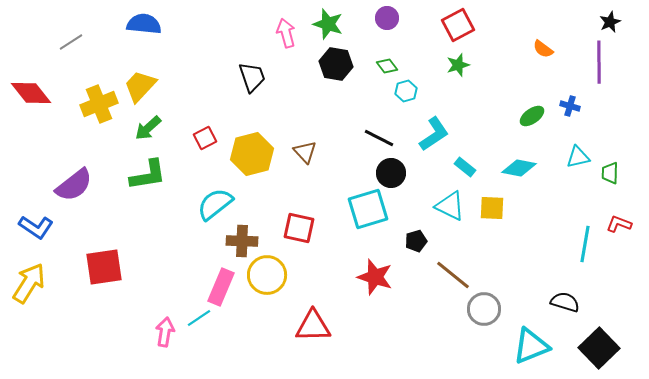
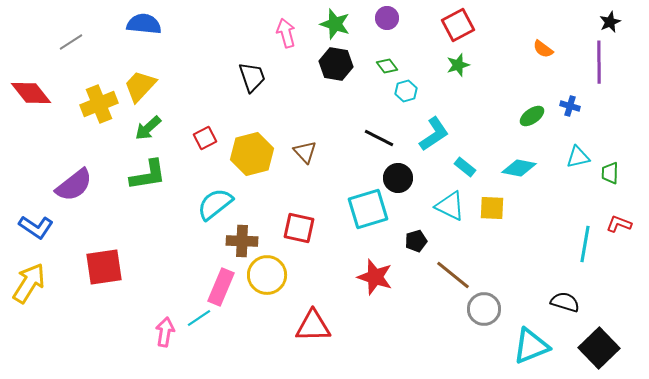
green star at (328, 24): moved 7 px right
black circle at (391, 173): moved 7 px right, 5 px down
